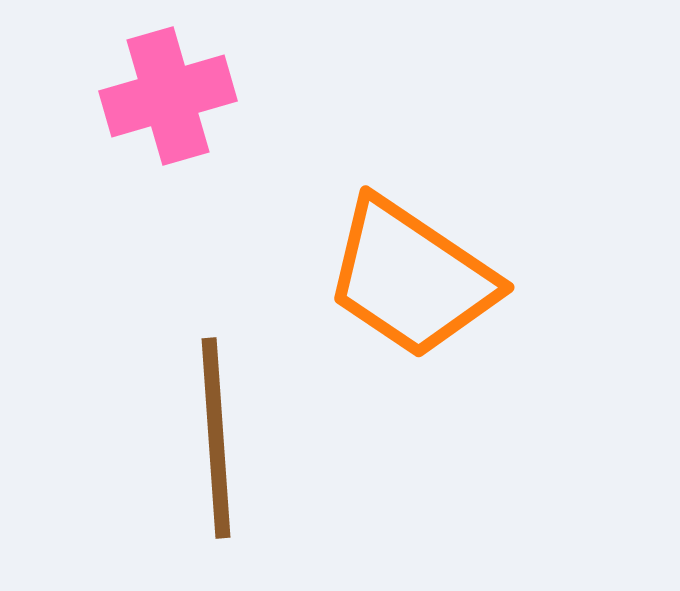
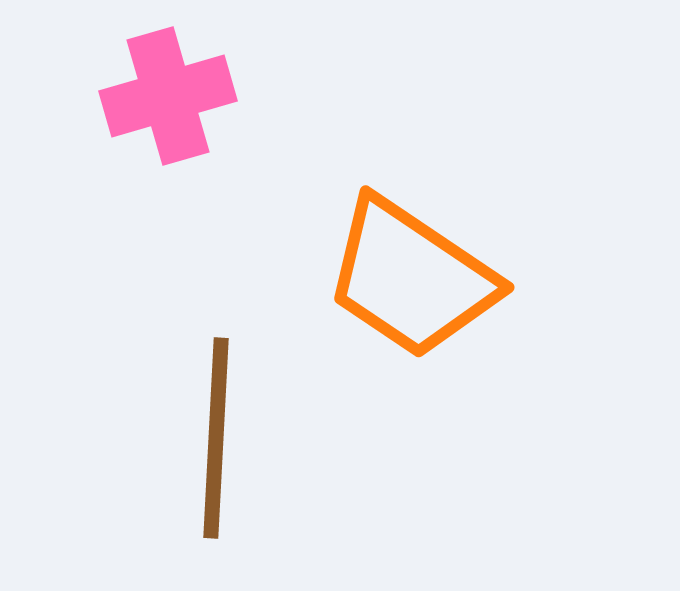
brown line: rotated 7 degrees clockwise
